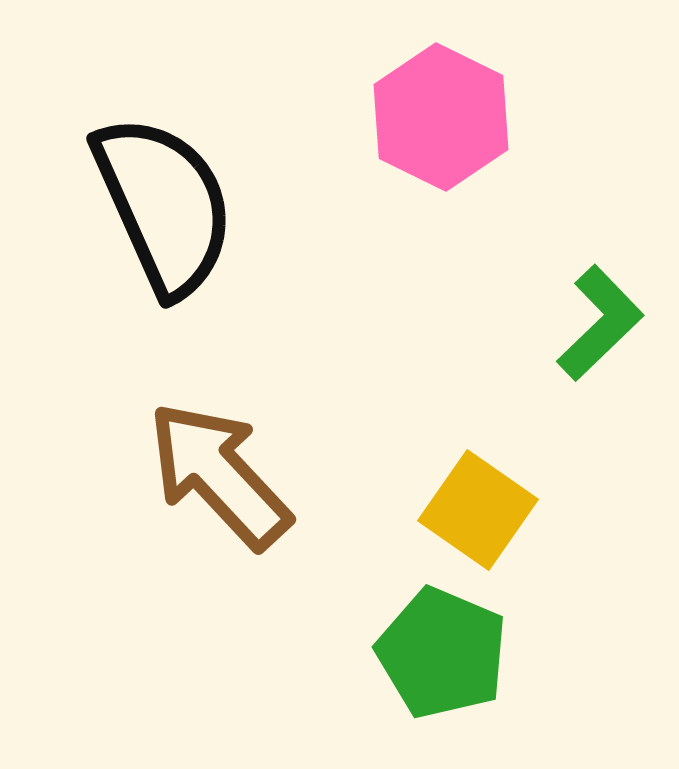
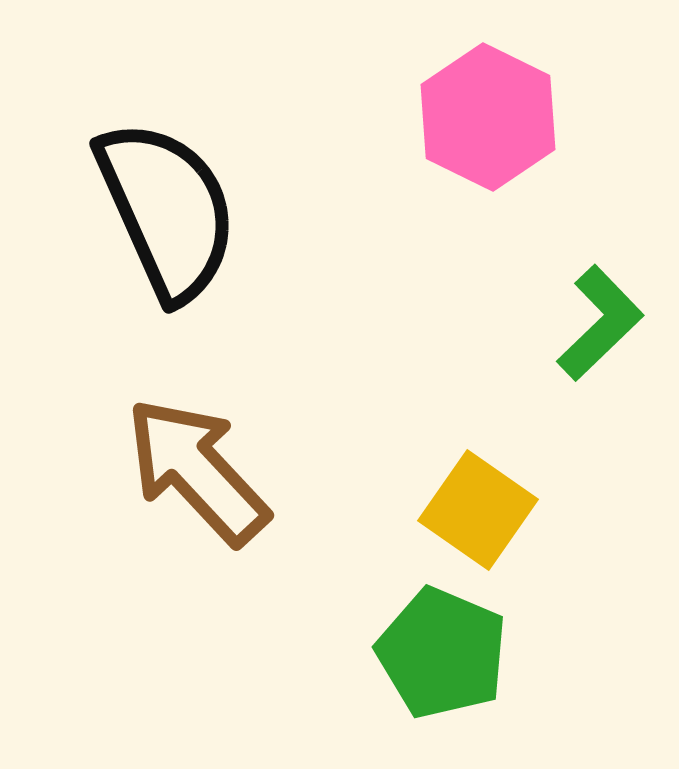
pink hexagon: moved 47 px right
black semicircle: moved 3 px right, 5 px down
brown arrow: moved 22 px left, 4 px up
